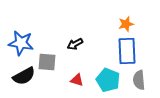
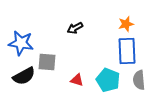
black arrow: moved 16 px up
